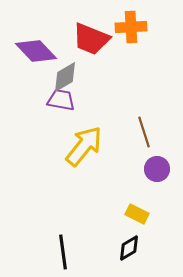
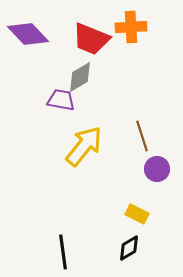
purple diamond: moved 8 px left, 17 px up
gray diamond: moved 15 px right
brown line: moved 2 px left, 4 px down
